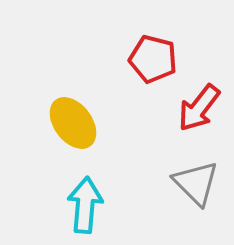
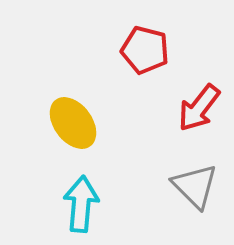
red pentagon: moved 8 px left, 9 px up
gray triangle: moved 1 px left, 3 px down
cyan arrow: moved 4 px left, 1 px up
